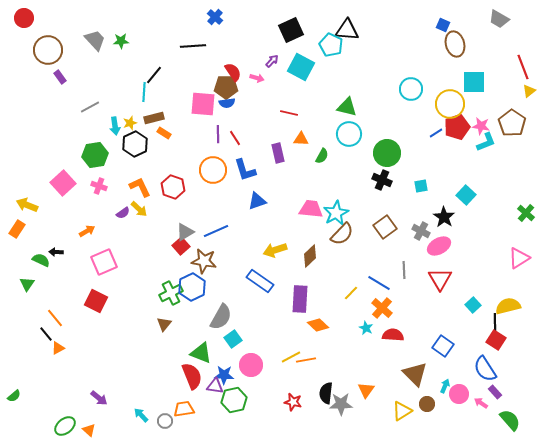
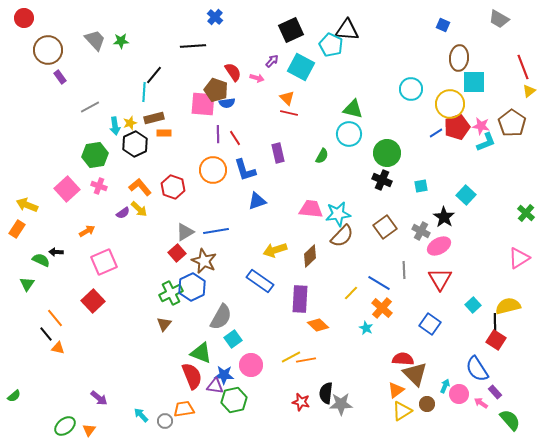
brown ellipse at (455, 44): moved 4 px right, 14 px down; rotated 20 degrees clockwise
brown pentagon at (226, 87): moved 10 px left, 3 px down; rotated 20 degrees clockwise
green triangle at (347, 107): moved 6 px right, 2 px down
orange rectangle at (164, 133): rotated 32 degrees counterclockwise
orange triangle at (301, 139): moved 14 px left, 41 px up; rotated 42 degrees clockwise
pink square at (63, 183): moved 4 px right, 6 px down
orange L-shape at (140, 187): rotated 15 degrees counterclockwise
cyan star at (336, 213): moved 2 px right, 1 px down; rotated 20 degrees clockwise
blue line at (216, 231): rotated 15 degrees clockwise
brown semicircle at (342, 234): moved 2 px down
red square at (181, 246): moved 4 px left, 7 px down
brown star at (204, 261): rotated 15 degrees clockwise
red square at (96, 301): moved 3 px left; rotated 20 degrees clockwise
red semicircle at (393, 335): moved 10 px right, 24 px down
blue square at (443, 346): moved 13 px left, 22 px up
orange triangle at (58, 348): rotated 40 degrees clockwise
blue semicircle at (485, 369): moved 8 px left
orange triangle at (366, 390): moved 30 px right; rotated 18 degrees clockwise
red star at (293, 402): moved 8 px right
orange triangle at (89, 430): rotated 24 degrees clockwise
